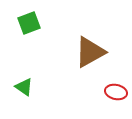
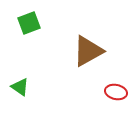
brown triangle: moved 2 px left, 1 px up
green triangle: moved 4 px left
